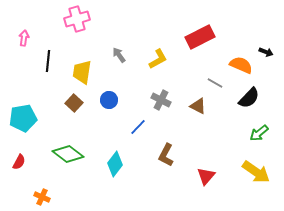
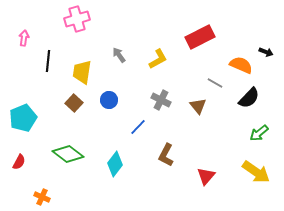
brown triangle: rotated 24 degrees clockwise
cyan pentagon: rotated 12 degrees counterclockwise
